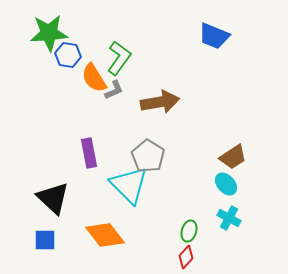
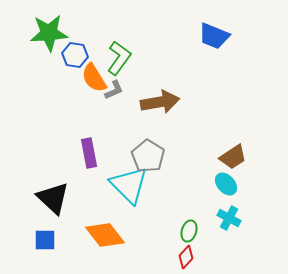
blue hexagon: moved 7 px right
